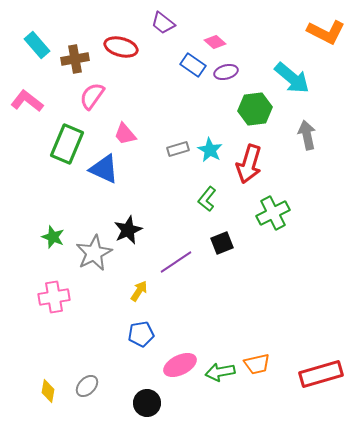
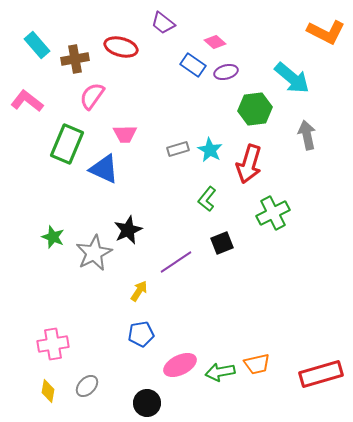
pink trapezoid: rotated 50 degrees counterclockwise
pink cross: moved 1 px left, 47 px down
